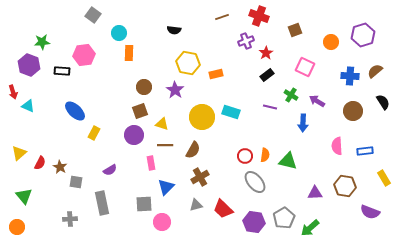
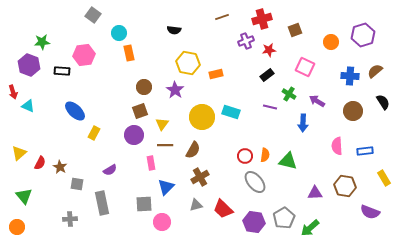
red cross at (259, 16): moved 3 px right, 3 px down; rotated 36 degrees counterclockwise
orange rectangle at (129, 53): rotated 14 degrees counterclockwise
red star at (266, 53): moved 3 px right, 3 px up; rotated 24 degrees clockwise
green cross at (291, 95): moved 2 px left, 1 px up
yellow triangle at (162, 124): rotated 48 degrees clockwise
gray square at (76, 182): moved 1 px right, 2 px down
